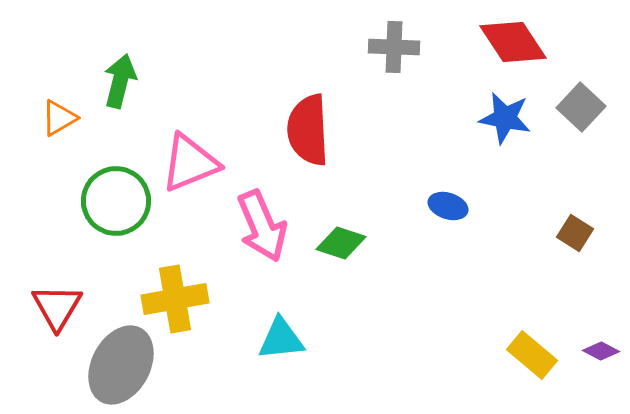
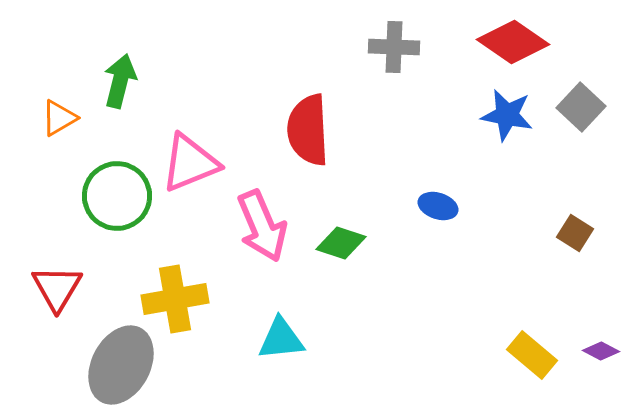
red diamond: rotated 22 degrees counterclockwise
blue star: moved 2 px right, 3 px up
green circle: moved 1 px right, 5 px up
blue ellipse: moved 10 px left
red triangle: moved 19 px up
